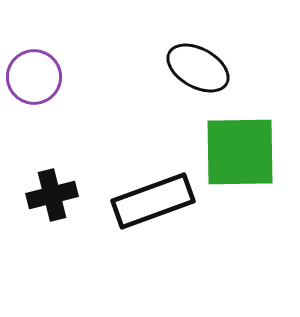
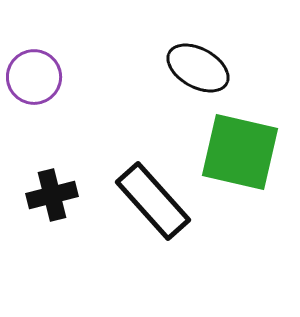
green square: rotated 14 degrees clockwise
black rectangle: rotated 68 degrees clockwise
